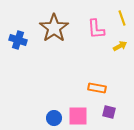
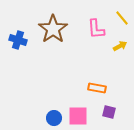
yellow line: rotated 21 degrees counterclockwise
brown star: moved 1 px left, 1 px down
